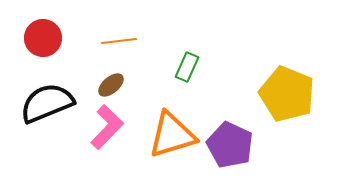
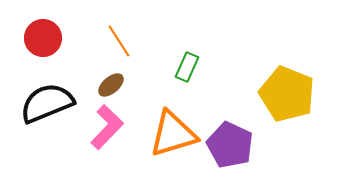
orange line: rotated 64 degrees clockwise
orange triangle: moved 1 px right, 1 px up
